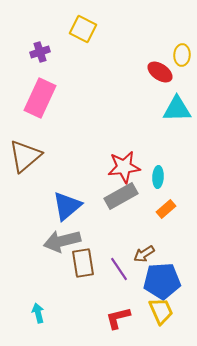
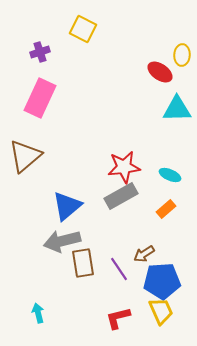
cyan ellipse: moved 12 px right, 2 px up; rotated 70 degrees counterclockwise
